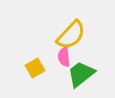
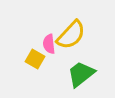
pink semicircle: moved 15 px left, 13 px up
yellow square: moved 9 px up; rotated 30 degrees counterclockwise
